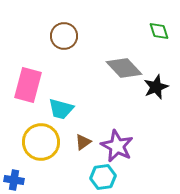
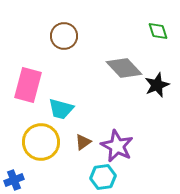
green diamond: moved 1 px left
black star: moved 1 px right, 2 px up
blue cross: rotated 30 degrees counterclockwise
